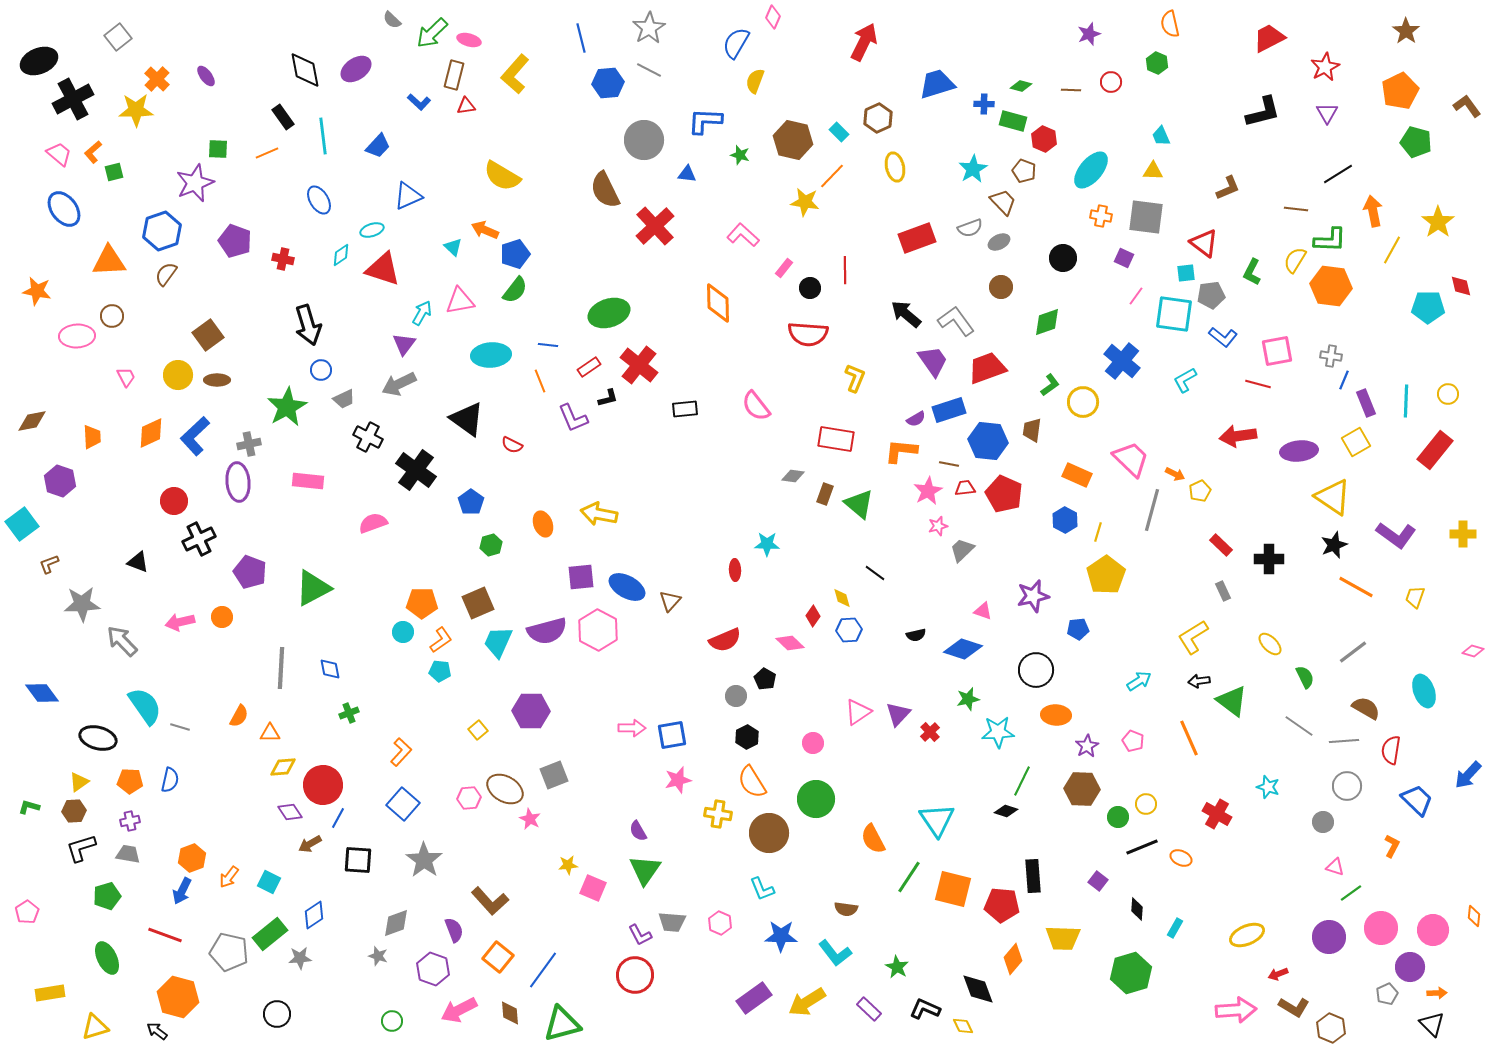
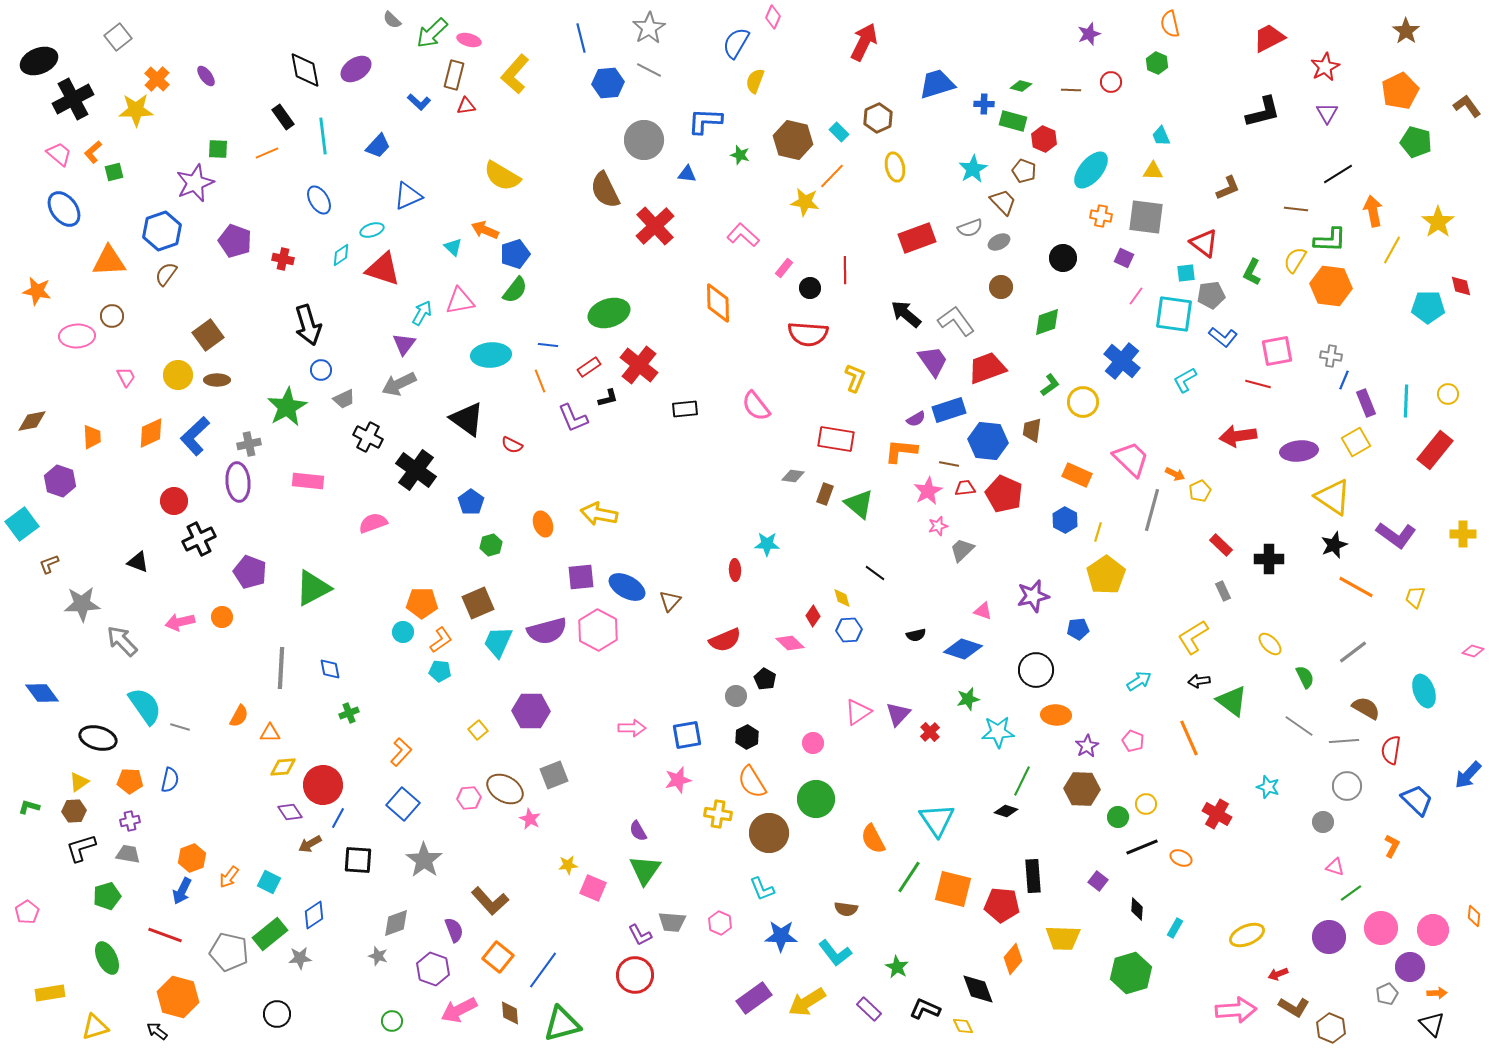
blue square at (672, 735): moved 15 px right
